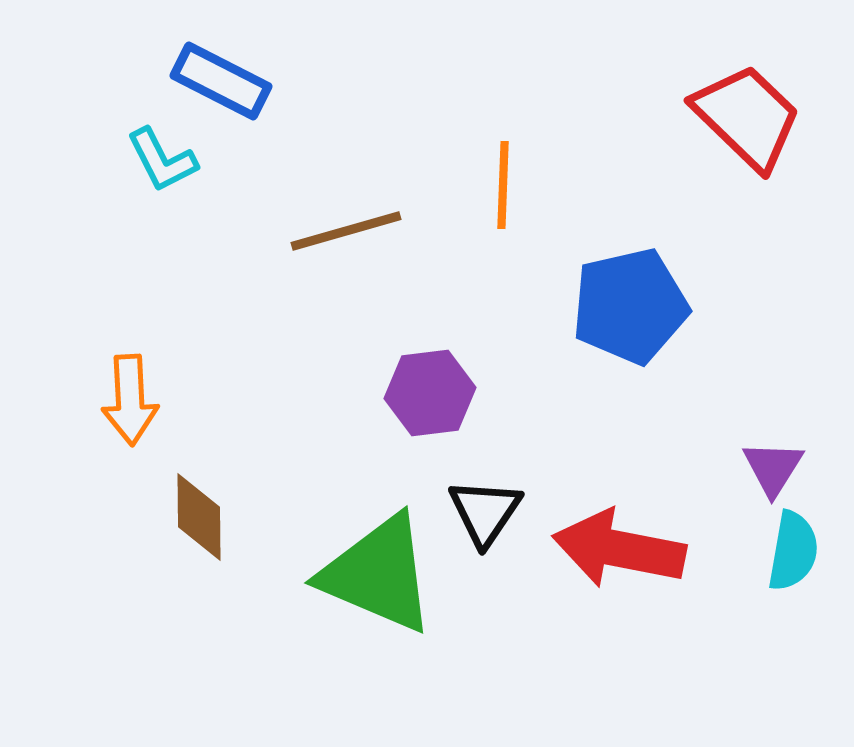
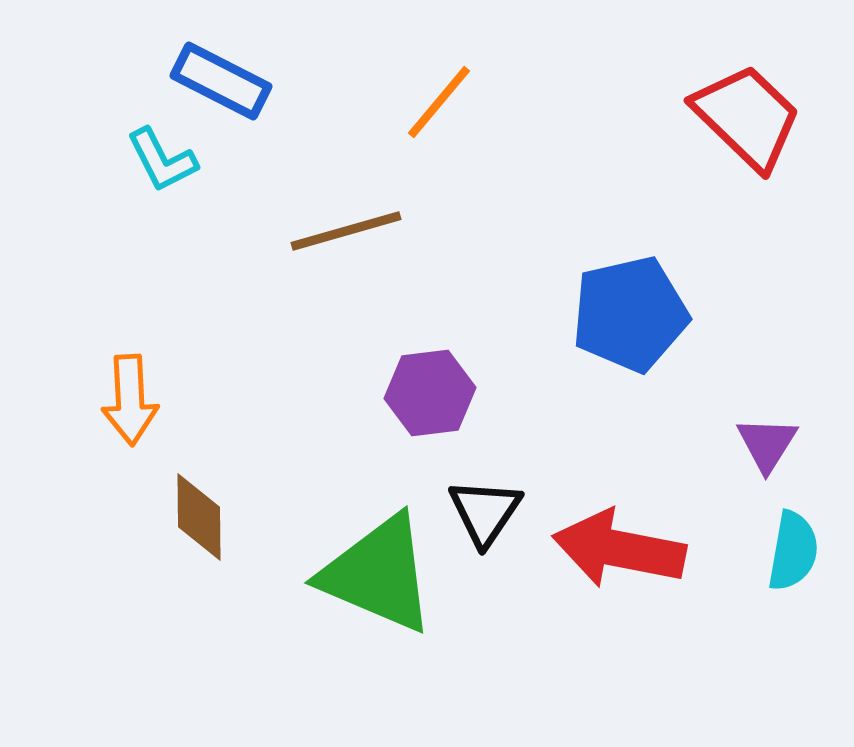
orange line: moved 64 px left, 83 px up; rotated 38 degrees clockwise
blue pentagon: moved 8 px down
purple triangle: moved 6 px left, 24 px up
